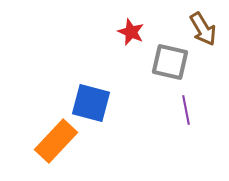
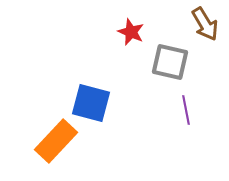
brown arrow: moved 2 px right, 5 px up
